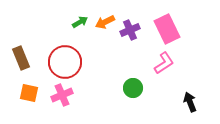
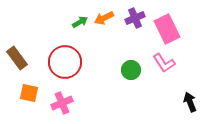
orange arrow: moved 1 px left, 4 px up
purple cross: moved 5 px right, 12 px up
brown rectangle: moved 4 px left; rotated 15 degrees counterclockwise
pink L-shape: rotated 90 degrees clockwise
green circle: moved 2 px left, 18 px up
pink cross: moved 8 px down
